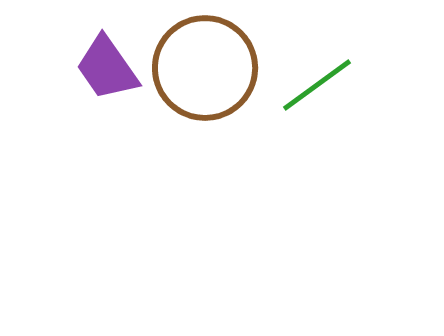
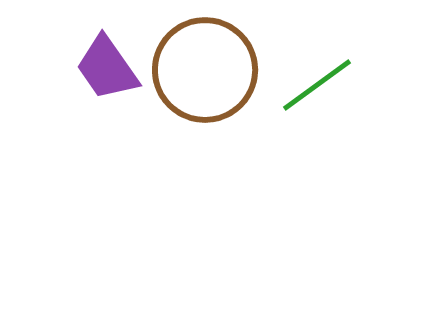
brown circle: moved 2 px down
